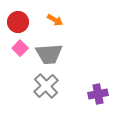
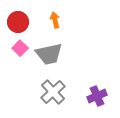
orange arrow: rotated 133 degrees counterclockwise
gray trapezoid: rotated 8 degrees counterclockwise
gray cross: moved 7 px right, 6 px down
purple cross: moved 1 px left, 2 px down; rotated 12 degrees counterclockwise
